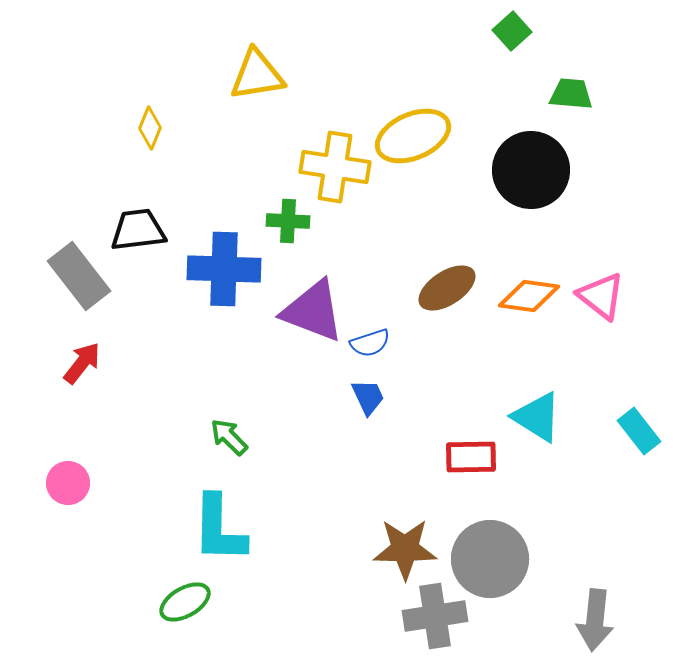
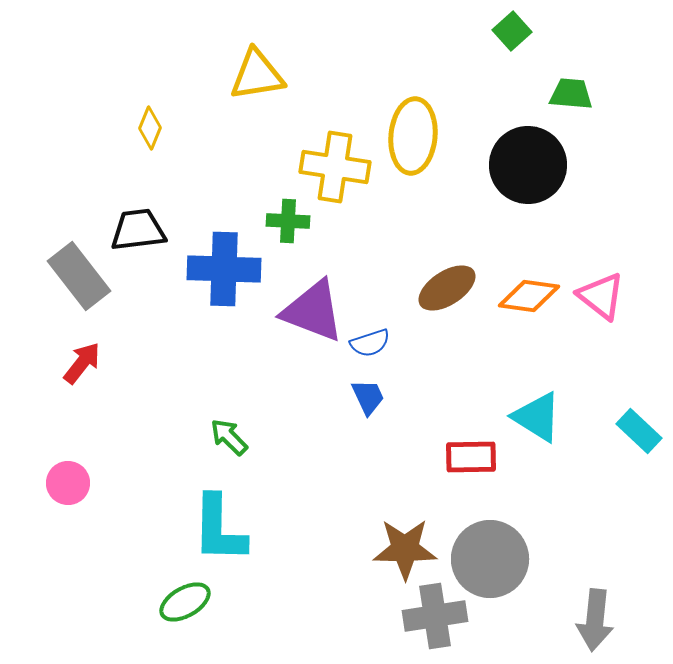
yellow ellipse: rotated 62 degrees counterclockwise
black circle: moved 3 px left, 5 px up
cyan rectangle: rotated 9 degrees counterclockwise
